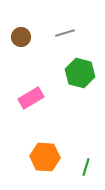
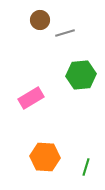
brown circle: moved 19 px right, 17 px up
green hexagon: moved 1 px right, 2 px down; rotated 20 degrees counterclockwise
